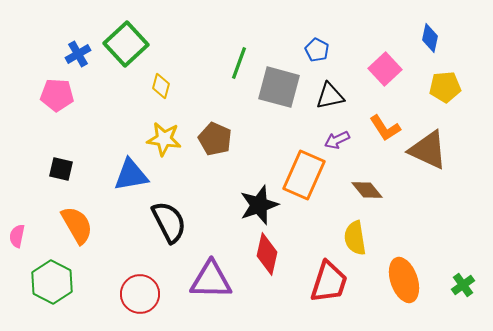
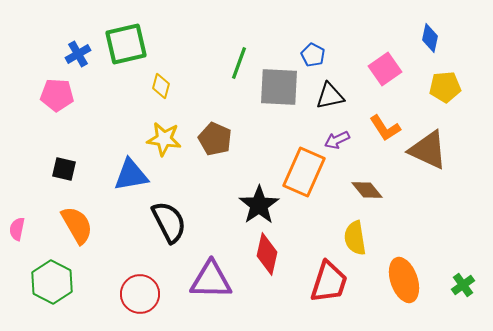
green square: rotated 30 degrees clockwise
blue pentagon: moved 4 px left, 5 px down
pink square: rotated 8 degrees clockwise
gray square: rotated 12 degrees counterclockwise
black square: moved 3 px right
orange rectangle: moved 3 px up
black star: rotated 15 degrees counterclockwise
pink semicircle: moved 7 px up
